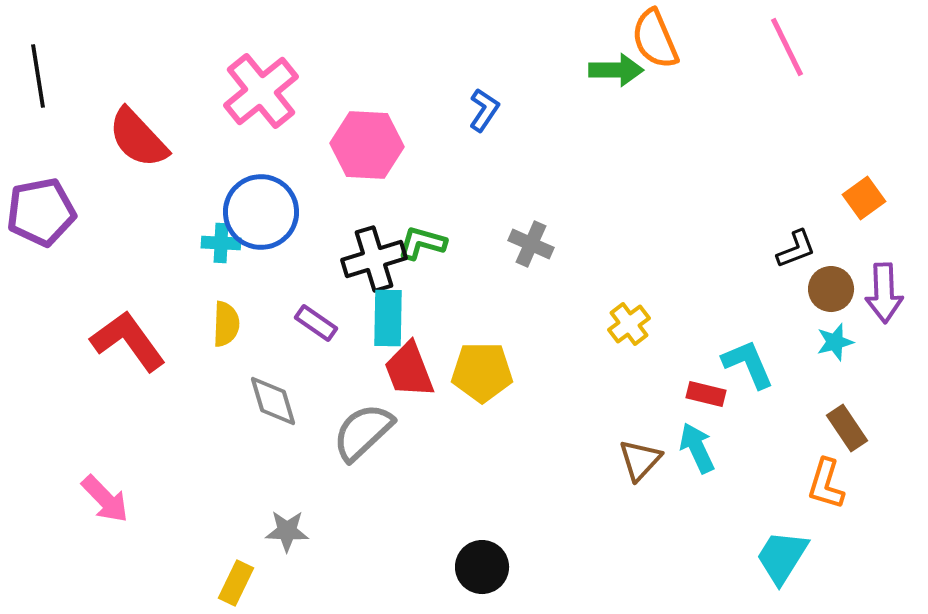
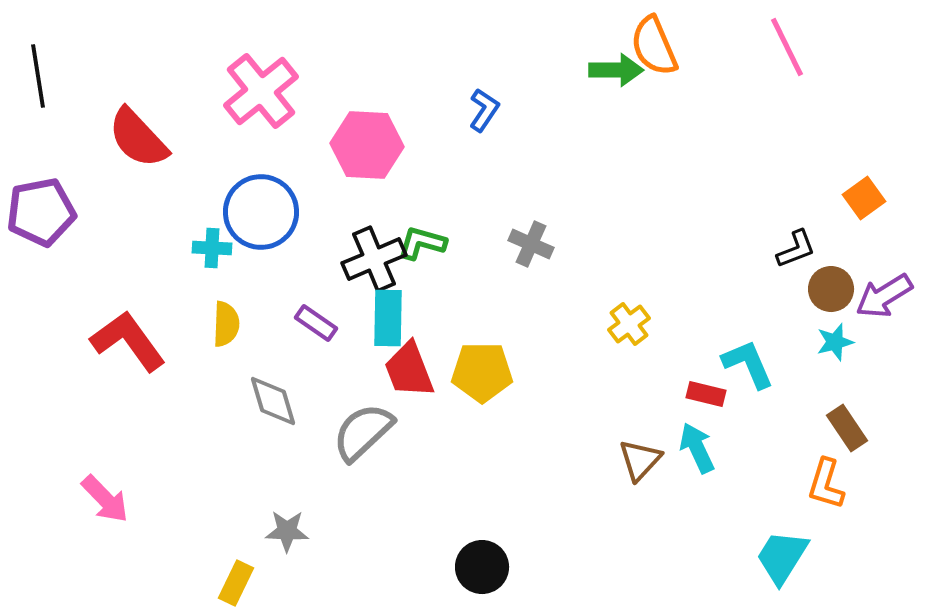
orange semicircle: moved 1 px left, 7 px down
cyan cross: moved 9 px left, 5 px down
black cross: rotated 6 degrees counterclockwise
purple arrow: moved 3 px down; rotated 60 degrees clockwise
